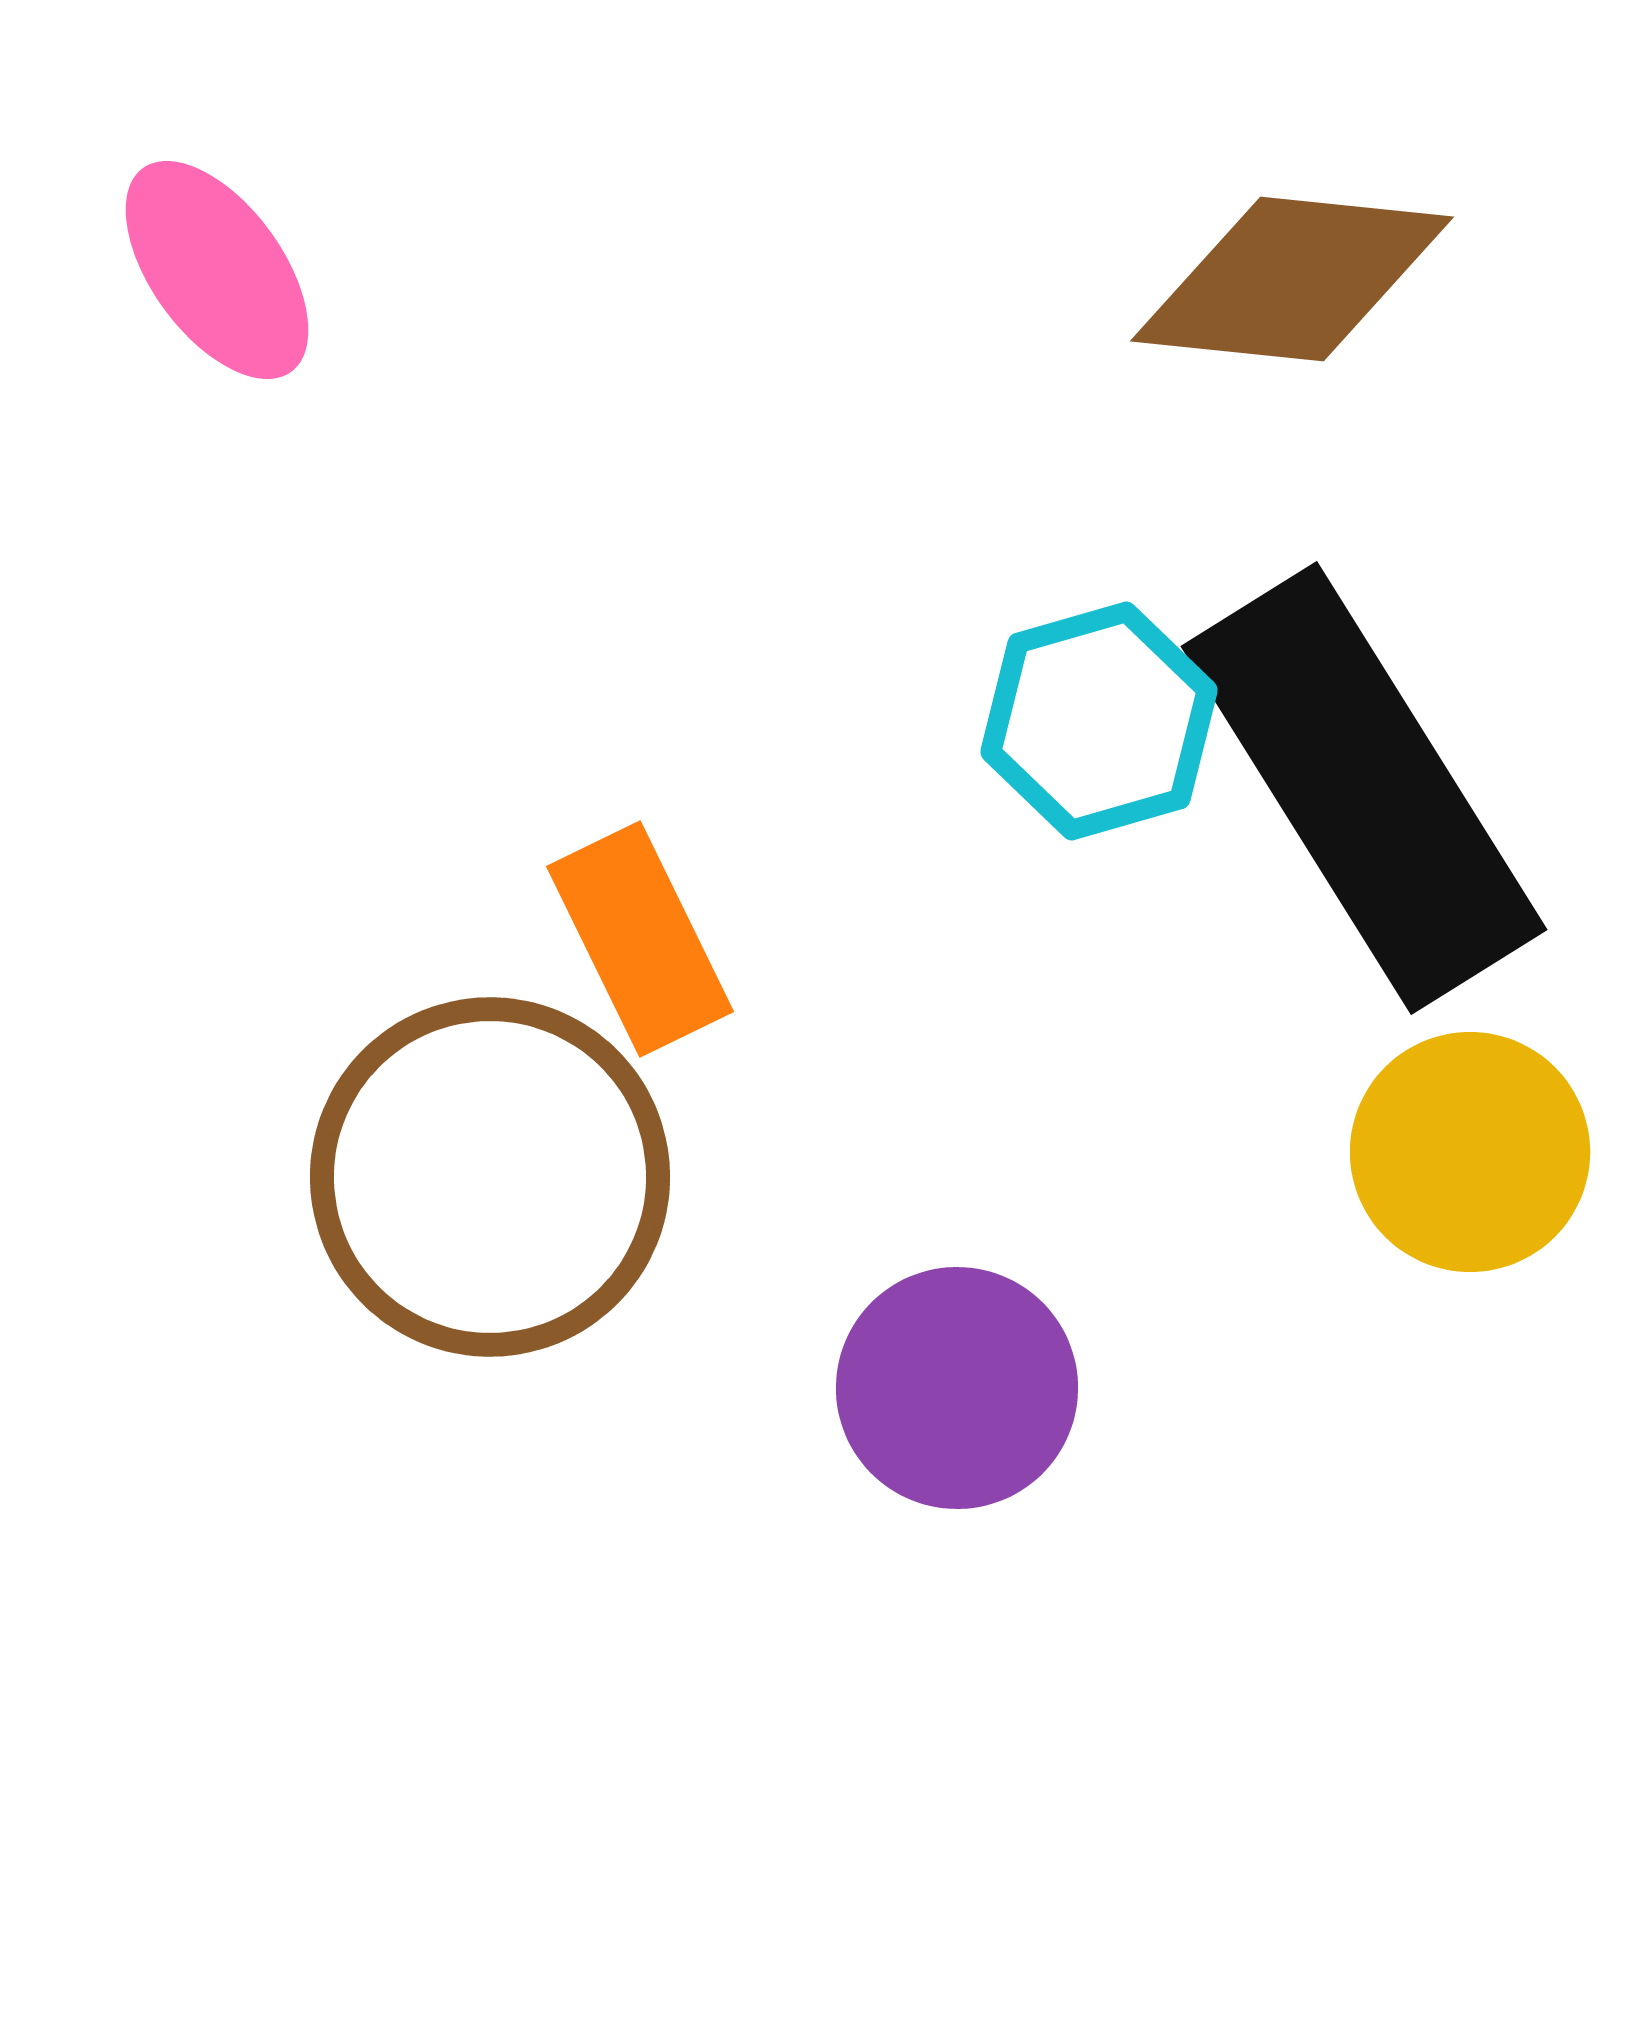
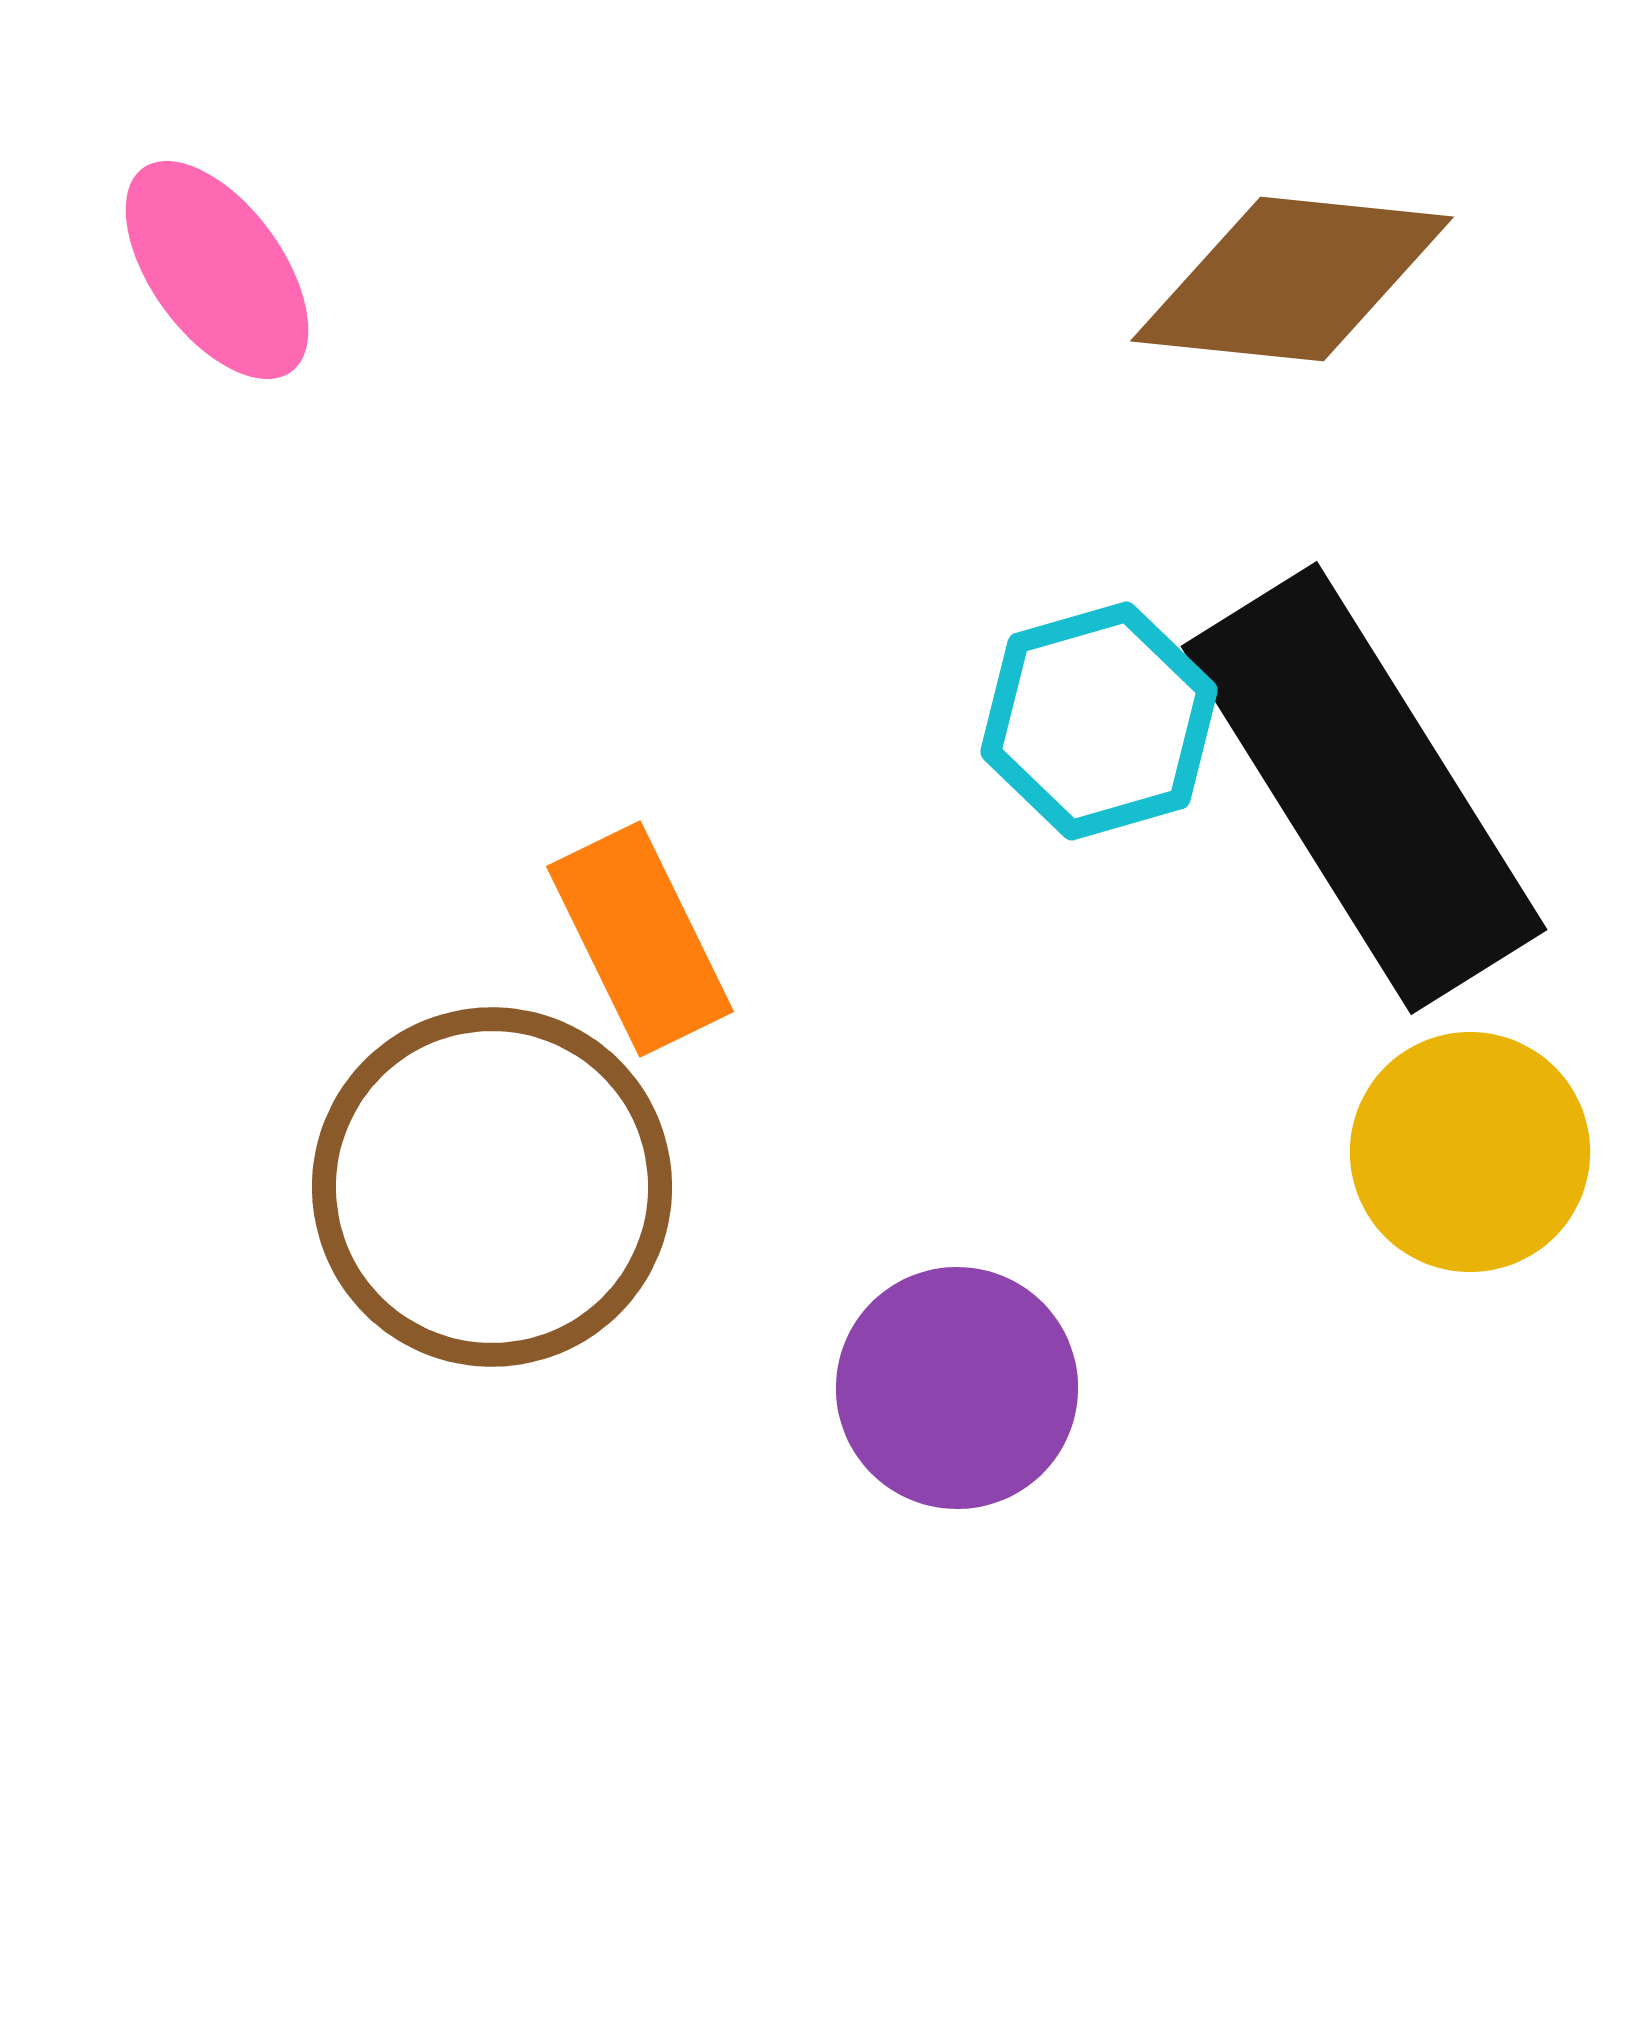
brown circle: moved 2 px right, 10 px down
